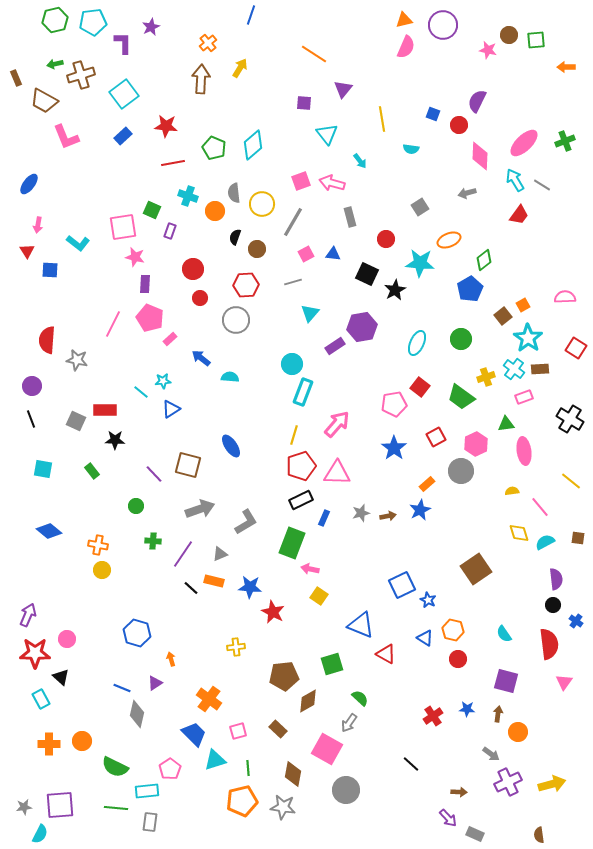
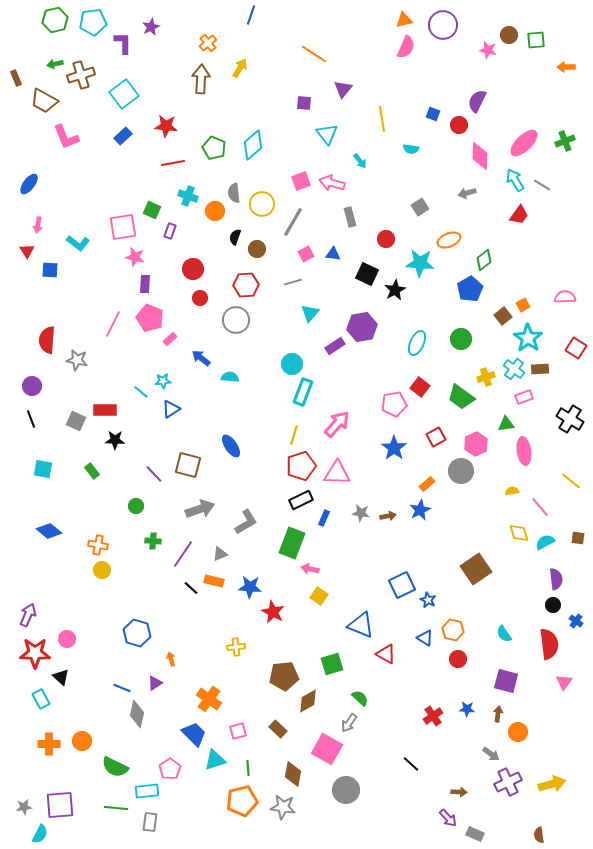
gray star at (361, 513): rotated 24 degrees clockwise
